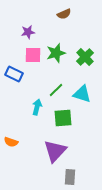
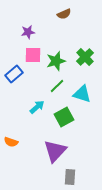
green star: moved 8 px down
blue rectangle: rotated 66 degrees counterclockwise
green line: moved 1 px right, 4 px up
cyan arrow: rotated 35 degrees clockwise
green square: moved 1 px right, 1 px up; rotated 24 degrees counterclockwise
